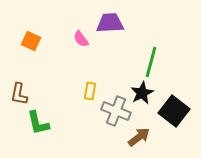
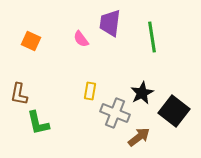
purple trapezoid: rotated 80 degrees counterclockwise
green line: moved 1 px right, 25 px up; rotated 24 degrees counterclockwise
gray cross: moved 1 px left, 2 px down
